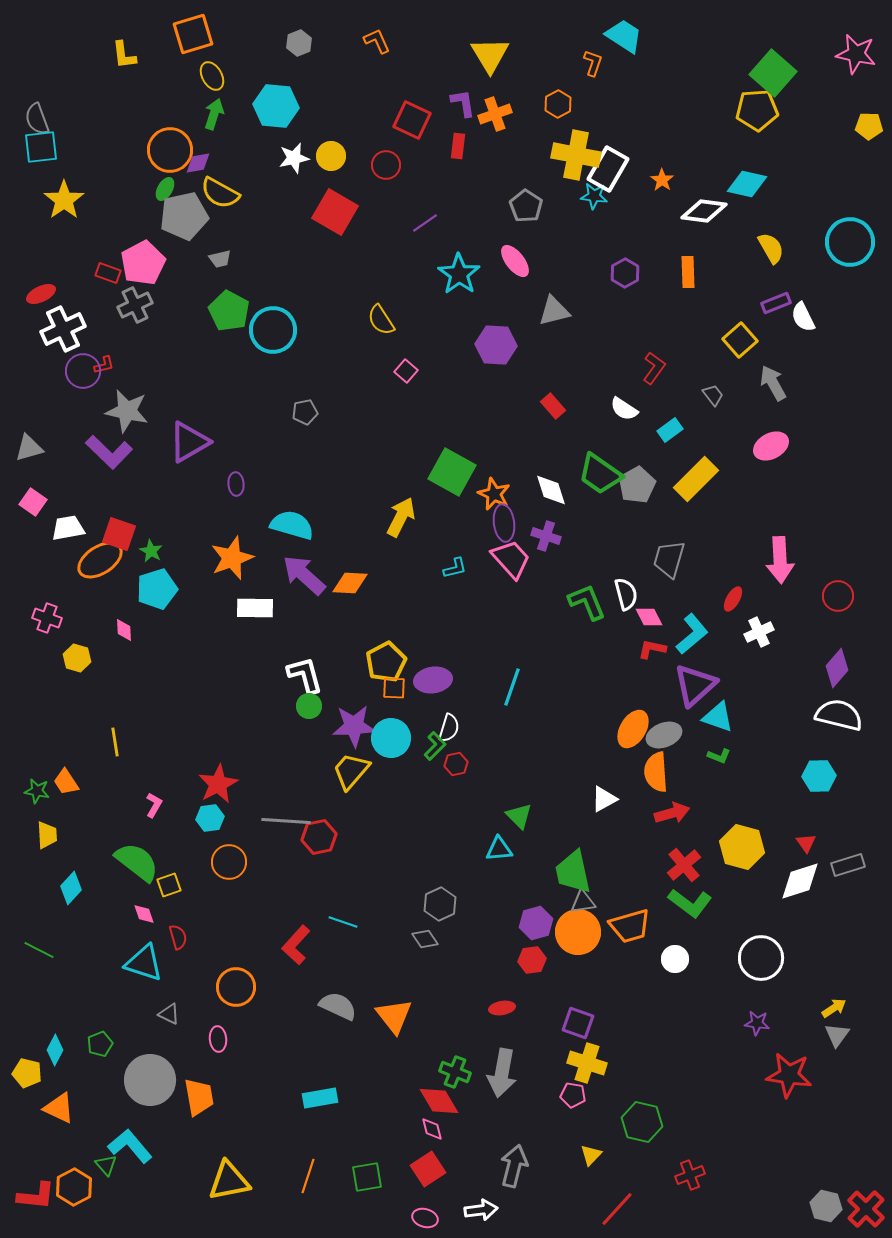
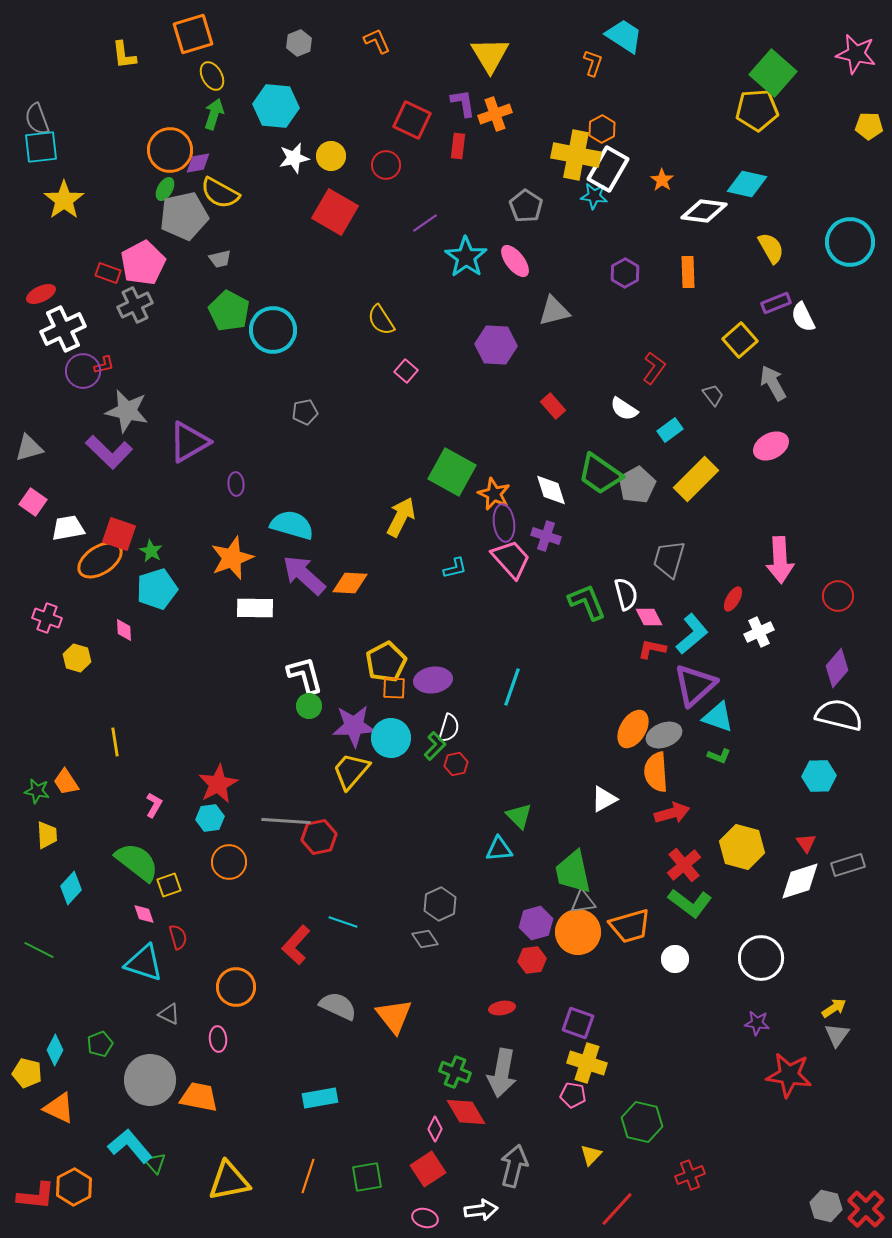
orange hexagon at (558, 104): moved 44 px right, 25 px down
cyan star at (459, 274): moved 7 px right, 17 px up
orange trapezoid at (199, 1097): rotated 69 degrees counterclockwise
red diamond at (439, 1101): moved 27 px right, 11 px down
pink diamond at (432, 1129): moved 3 px right; rotated 40 degrees clockwise
green triangle at (106, 1165): moved 49 px right, 2 px up
